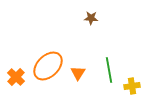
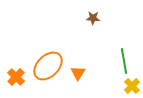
brown star: moved 2 px right
green line: moved 15 px right, 9 px up
yellow cross: rotated 35 degrees counterclockwise
